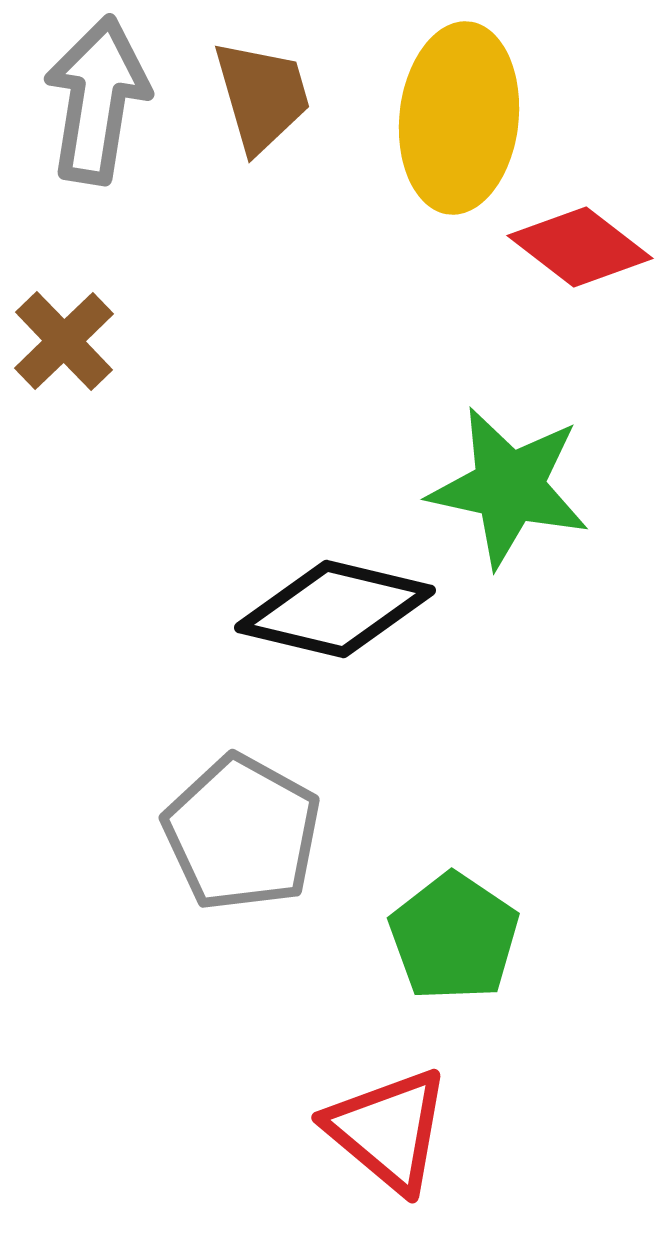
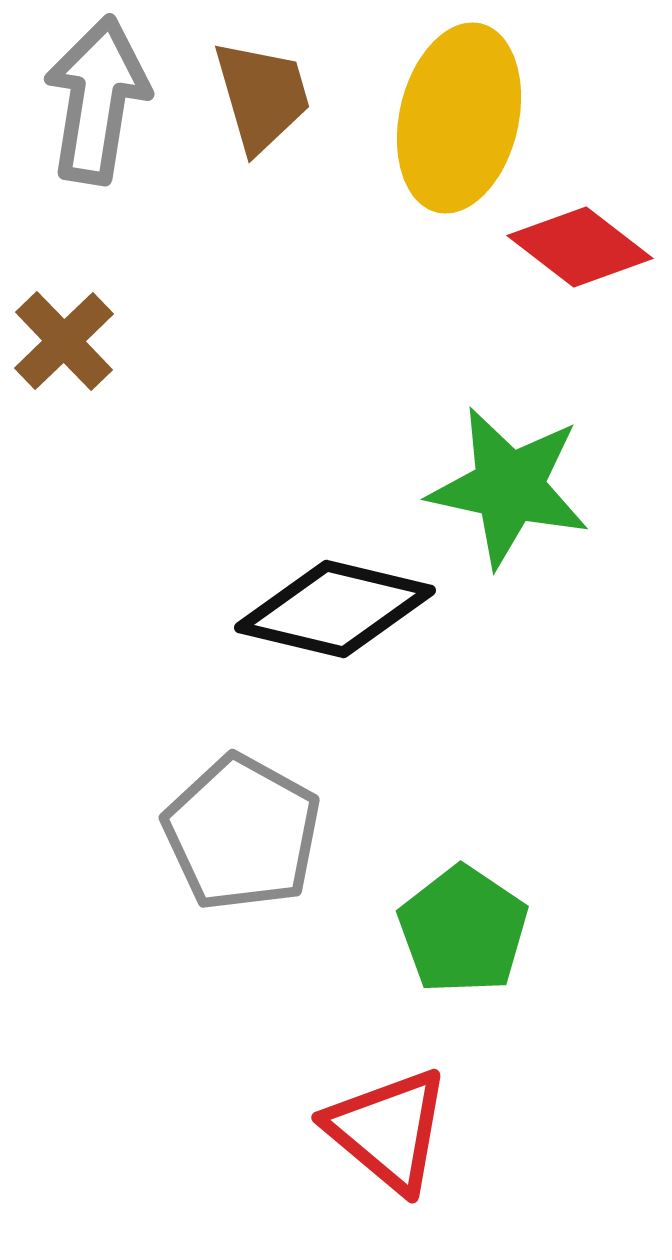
yellow ellipse: rotated 7 degrees clockwise
green pentagon: moved 9 px right, 7 px up
